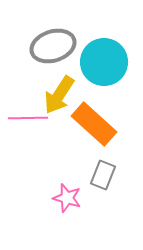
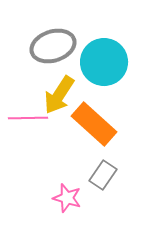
gray rectangle: rotated 12 degrees clockwise
